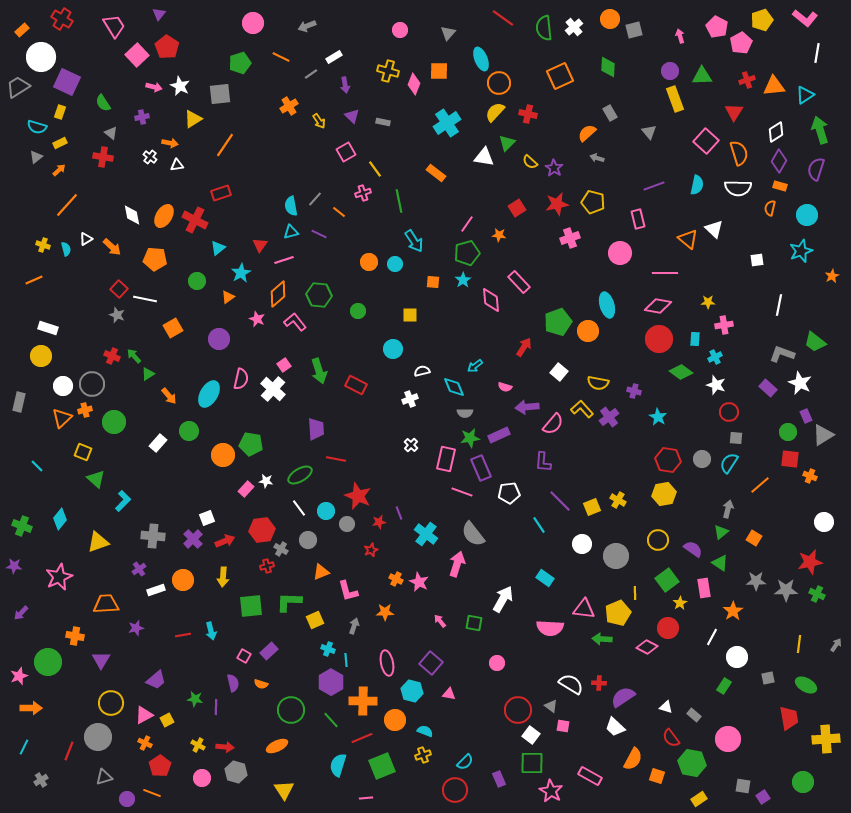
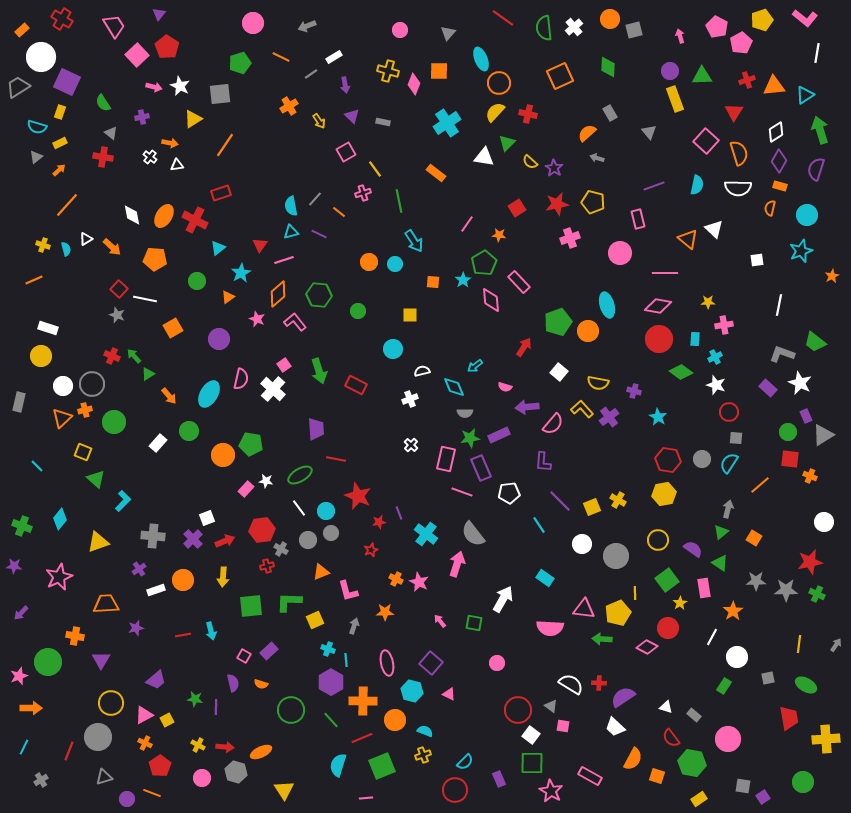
green pentagon at (467, 253): moved 17 px right, 10 px down; rotated 15 degrees counterclockwise
gray circle at (347, 524): moved 16 px left, 9 px down
pink triangle at (449, 694): rotated 16 degrees clockwise
orange ellipse at (277, 746): moved 16 px left, 6 px down
